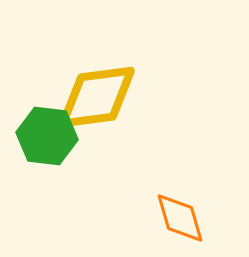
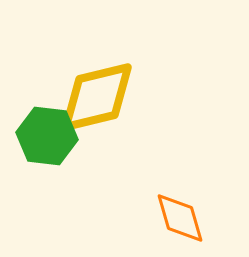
yellow diamond: rotated 6 degrees counterclockwise
